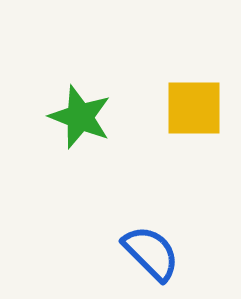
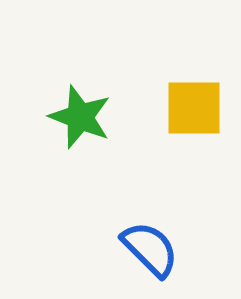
blue semicircle: moved 1 px left, 4 px up
